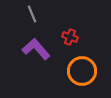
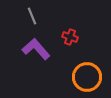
gray line: moved 2 px down
orange circle: moved 5 px right, 6 px down
